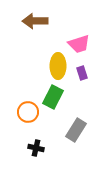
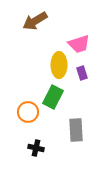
brown arrow: rotated 30 degrees counterclockwise
yellow ellipse: moved 1 px right, 1 px up
gray rectangle: rotated 35 degrees counterclockwise
